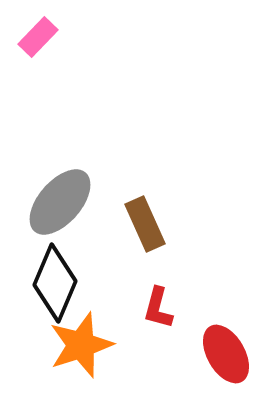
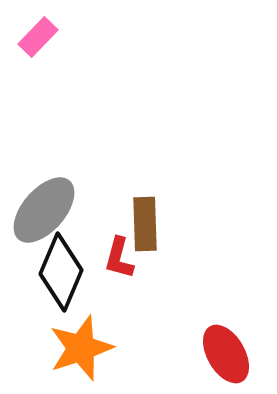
gray ellipse: moved 16 px left, 8 px down
brown rectangle: rotated 22 degrees clockwise
black diamond: moved 6 px right, 11 px up
red L-shape: moved 39 px left, 50 px up
orange star: moved 3 px down
